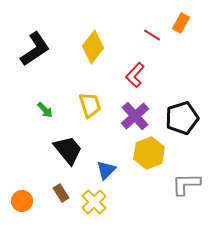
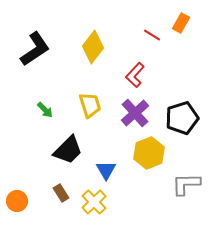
purple cross: moved 3 px up
black trapezoid: rotated 84 degrees clockwise
blue triangle: rotated 15 degrees counterclockwise
orange circle: moved 5 px left
